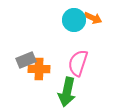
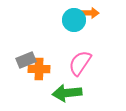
orange arrow: moved 3 px left, 5 px up; rotated 24 degrees counterclockwise
pink semicircle: moved 2 px right; rotated 16 degrees clockwise
green arrow: moved 1 px down; rotated 72 degrees clockwise
